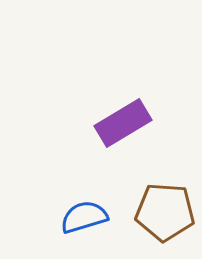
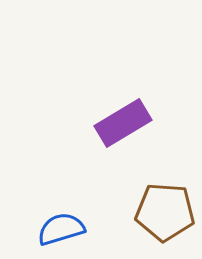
blue semicircle: moved 23 px left, 12 px down
